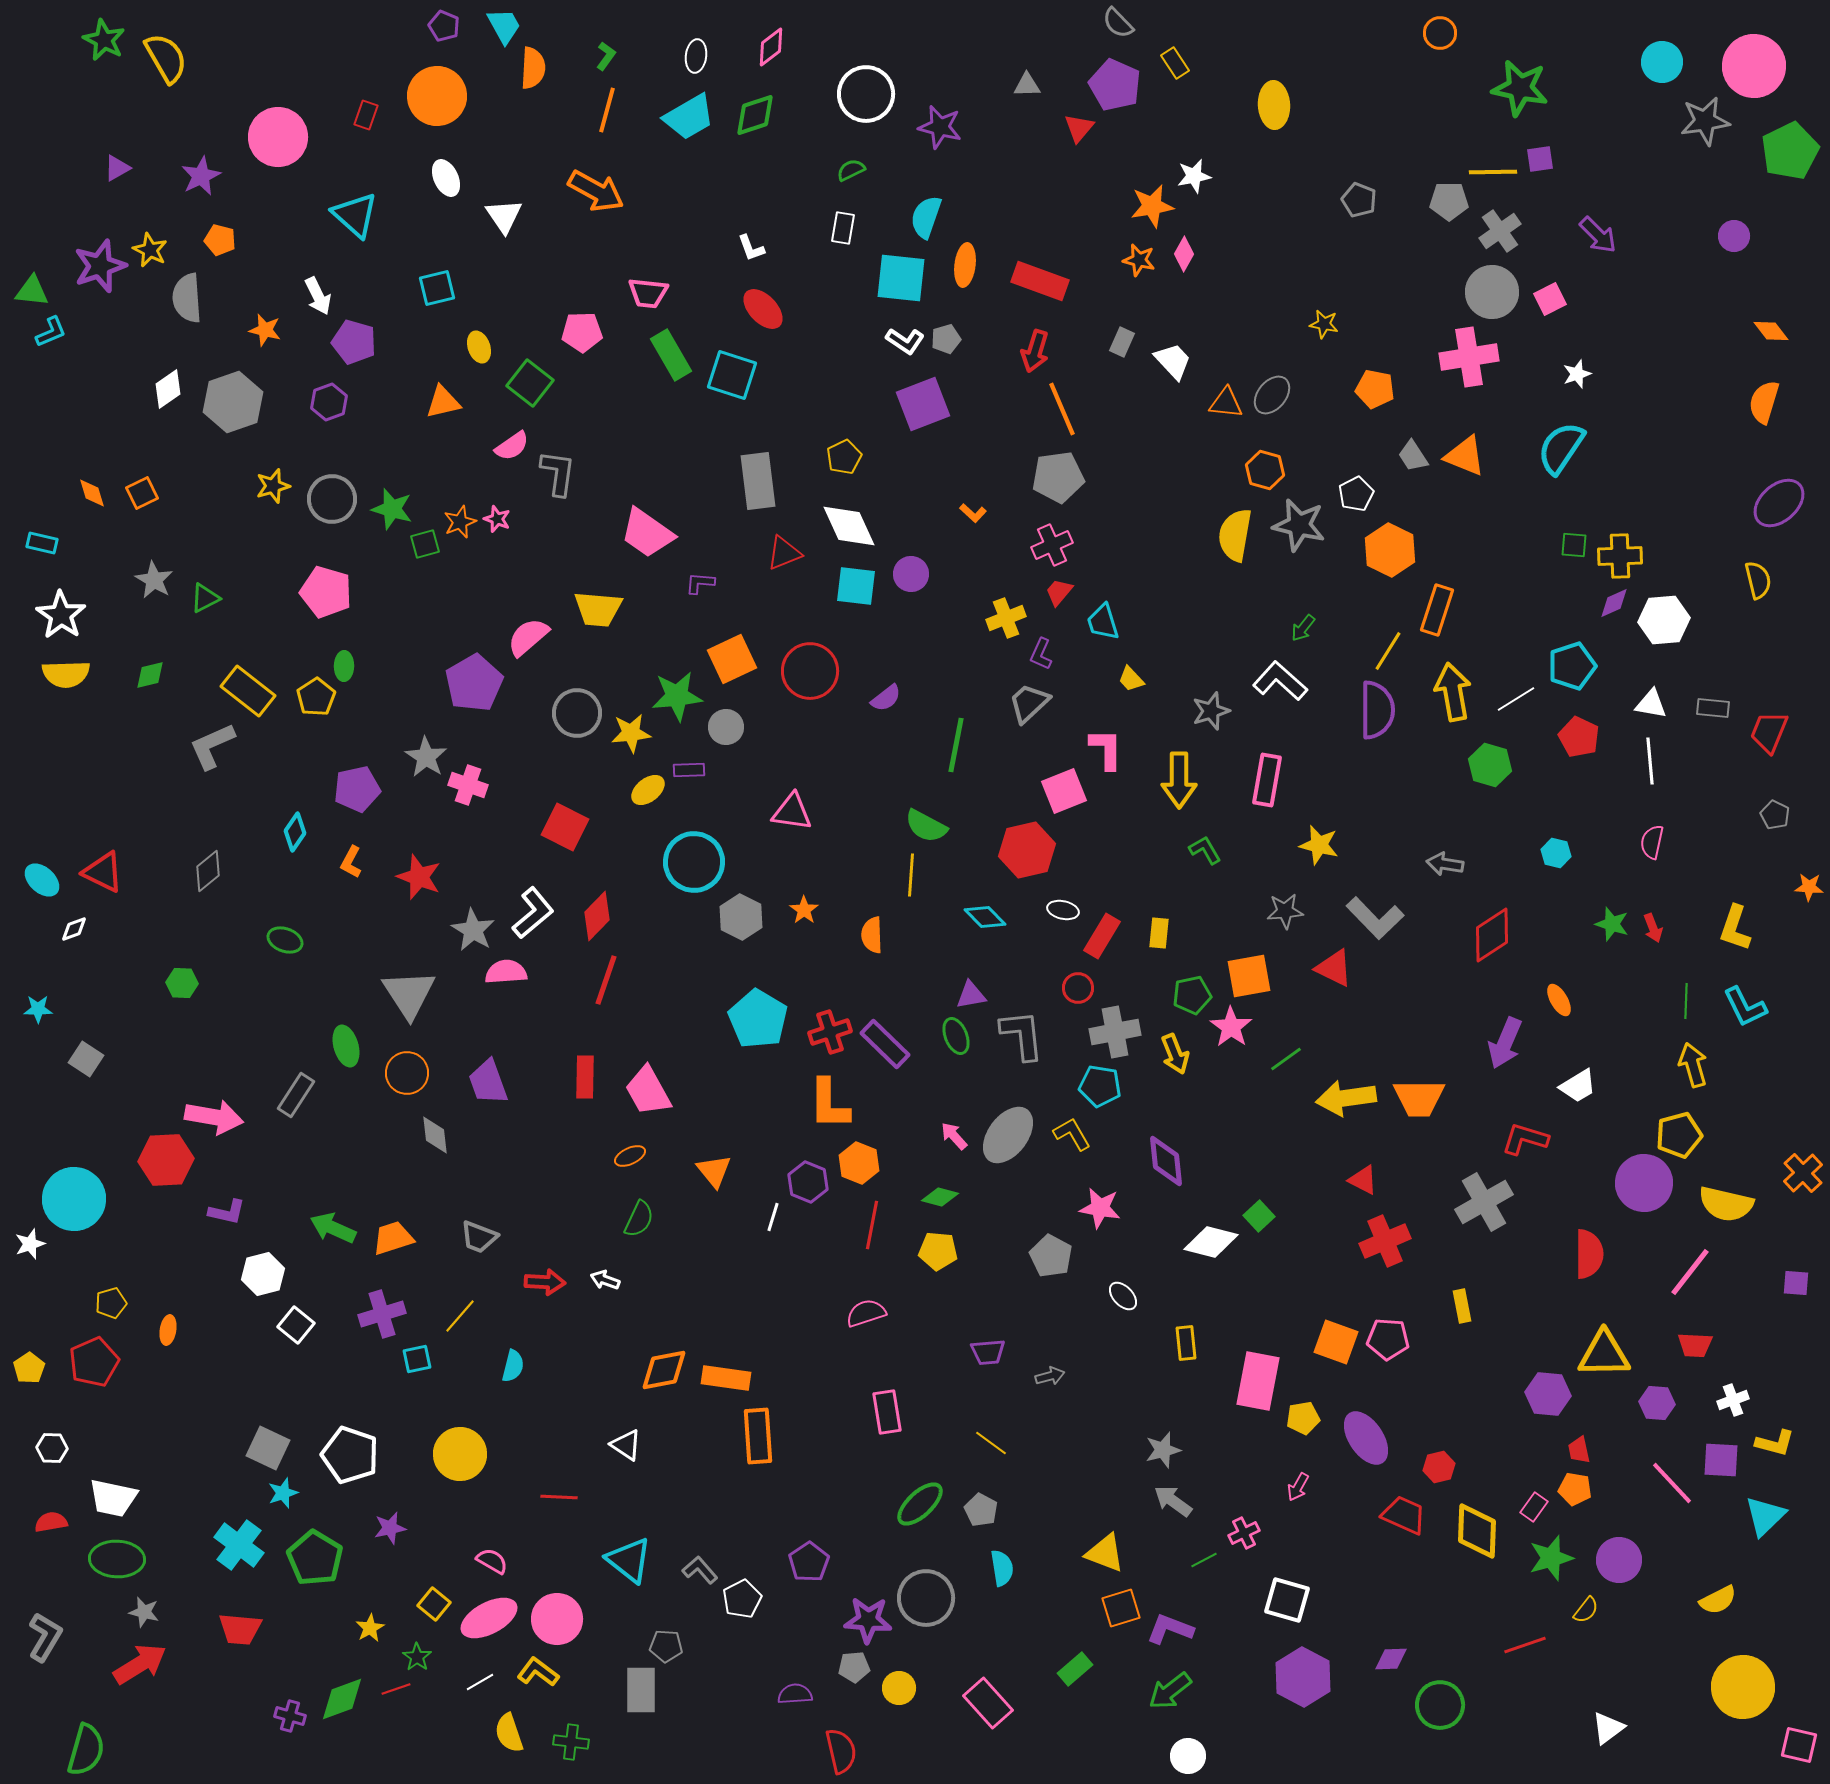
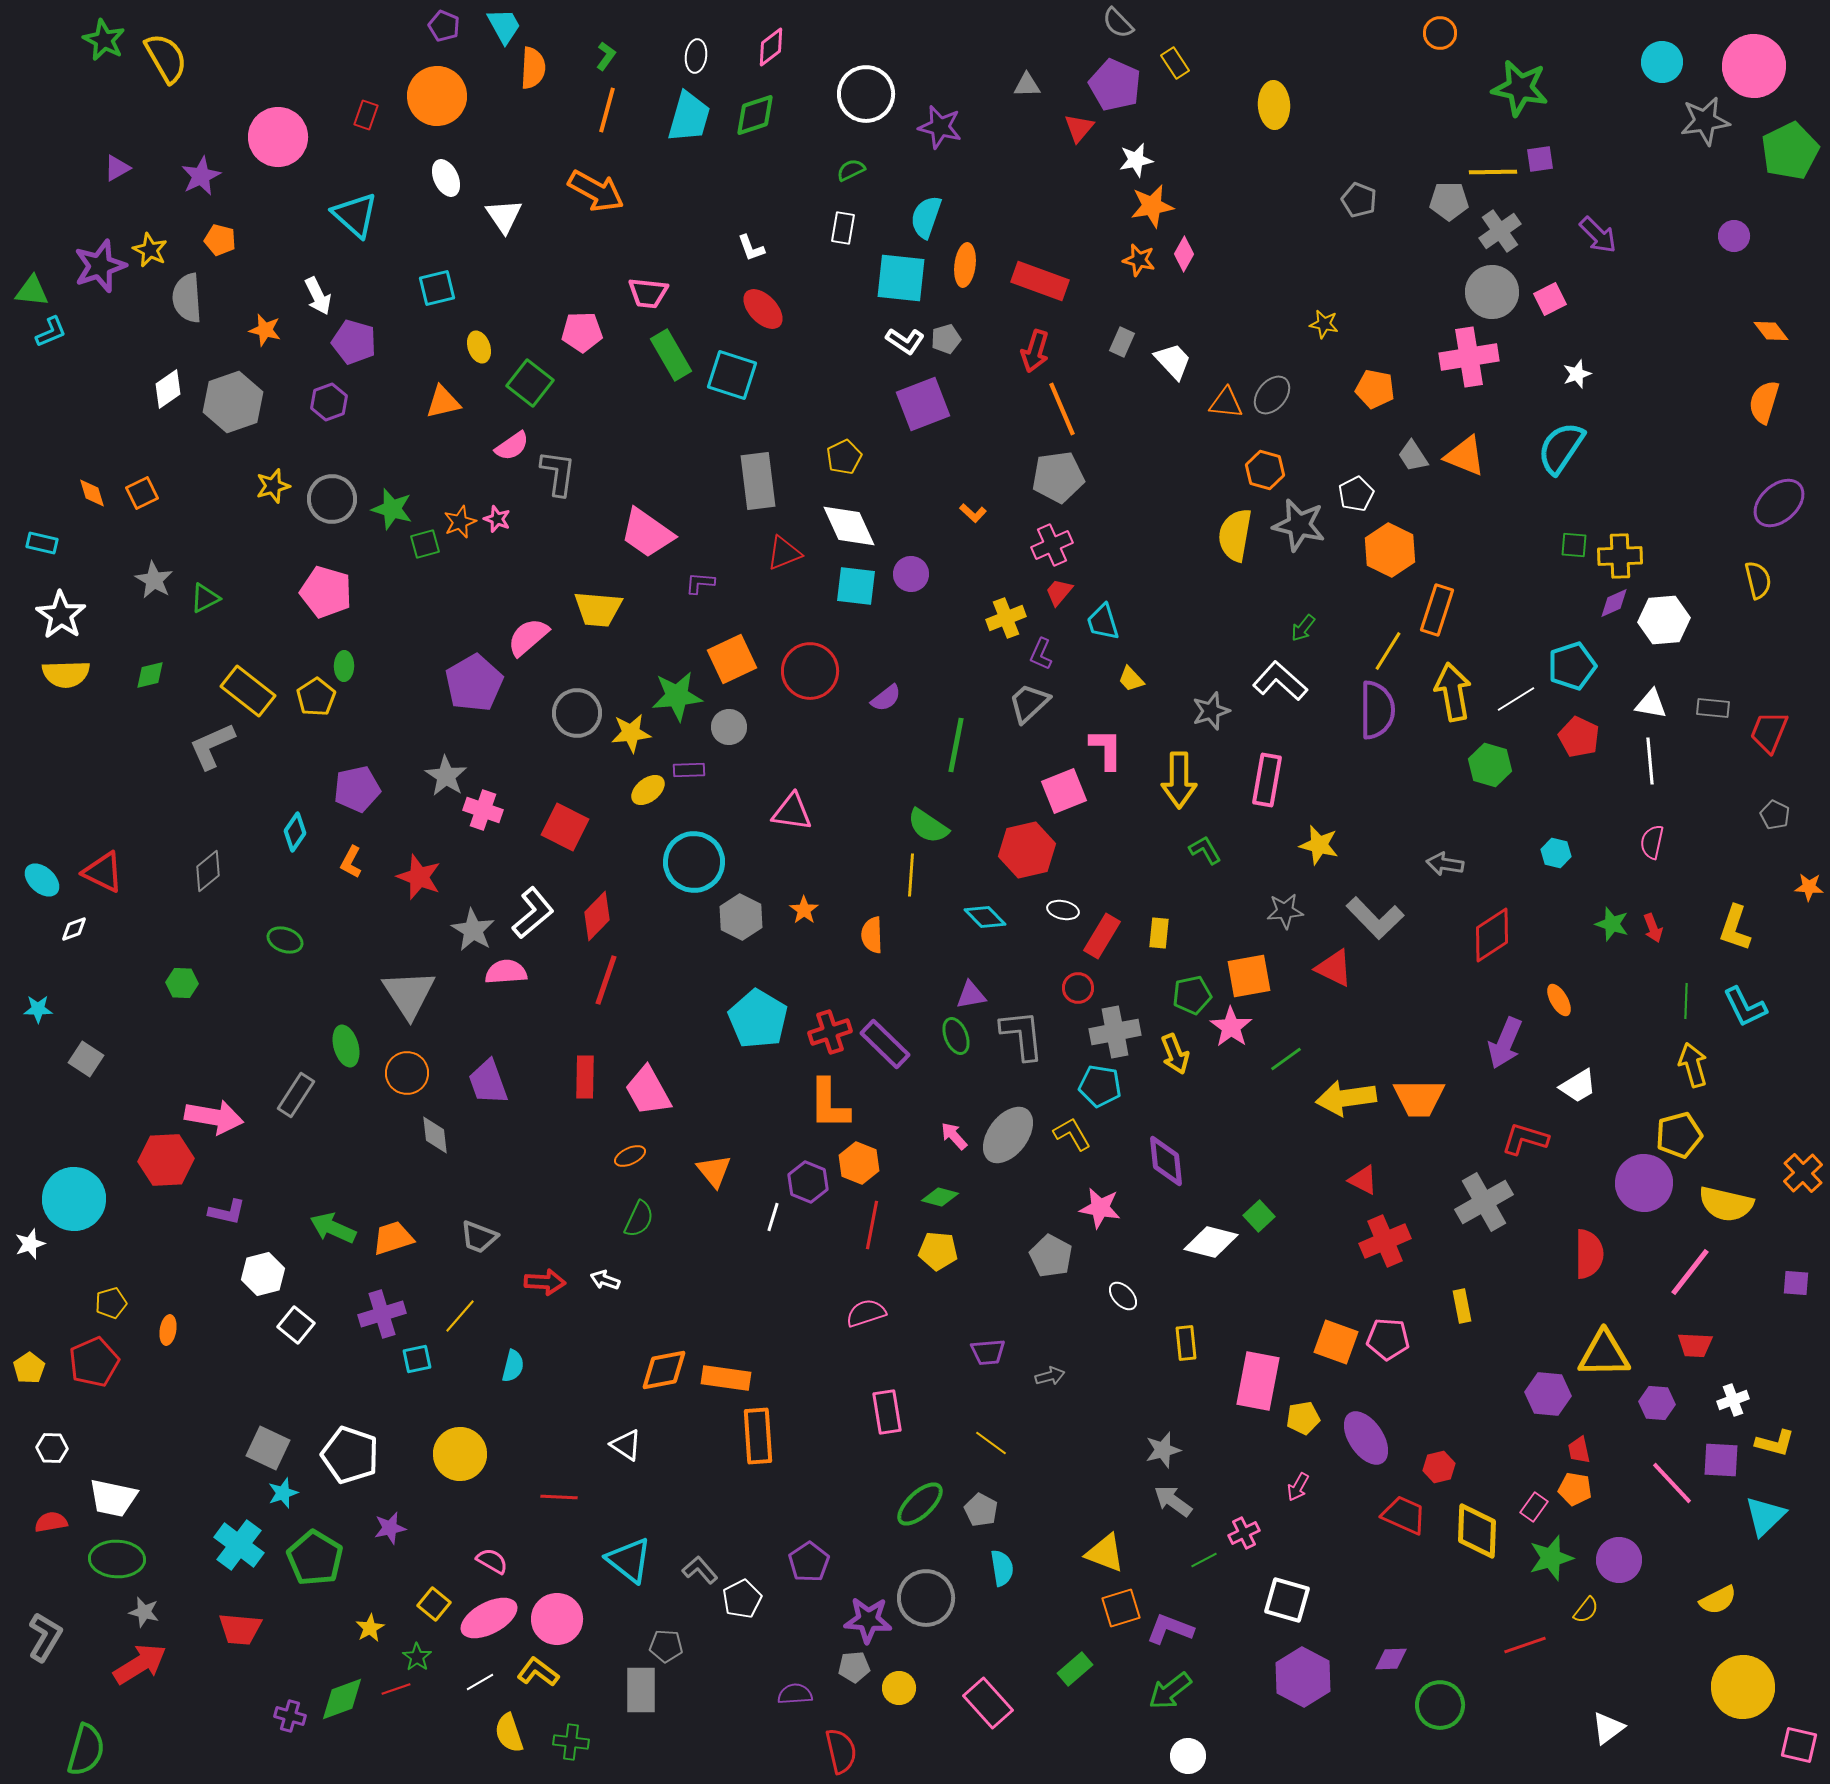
cyan trapezoid at (689, 117): rotated 44 degrees counterclockwise
white star at (1194, 176): moved 58 px left, 16 px up
gray circle at (726, 727): moved 3 px right
gray star at (426, 757): moved 20 px right, 19 px down
pink cross at (468, 785): moved 15 px right, 25 px down
green semicircle at (926, 826): moved 2 px right; rotated 6 degrees clockwise
